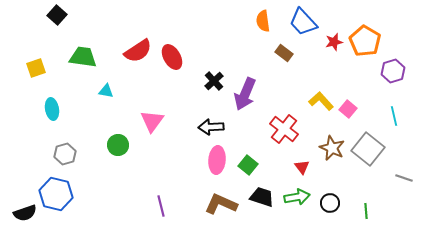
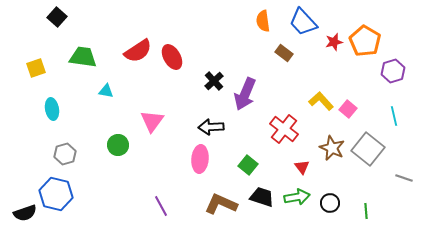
black square: moved 2 px down
pink ellipse: moved 17 px left, 1 px up
purple line: rotated 15 degrees counterclockwise
